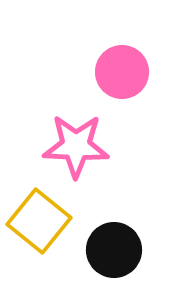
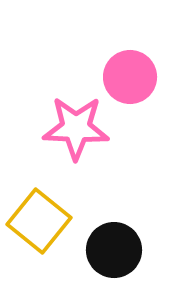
pink circle: moved 8 px right, 5 px down
pink star: moved 18 px up
